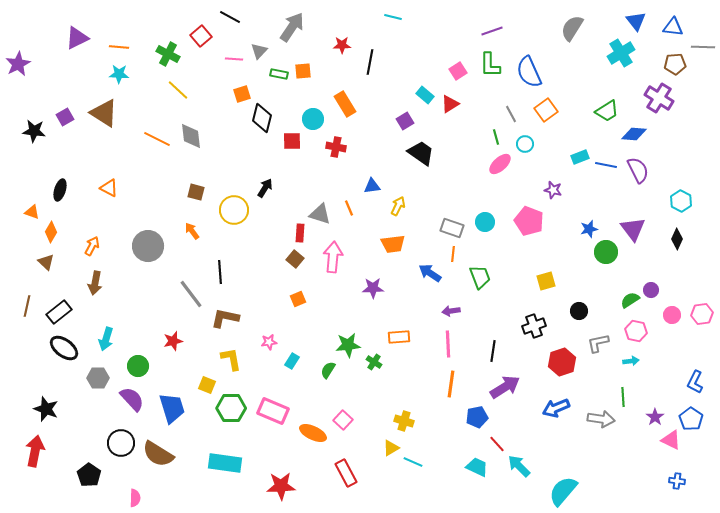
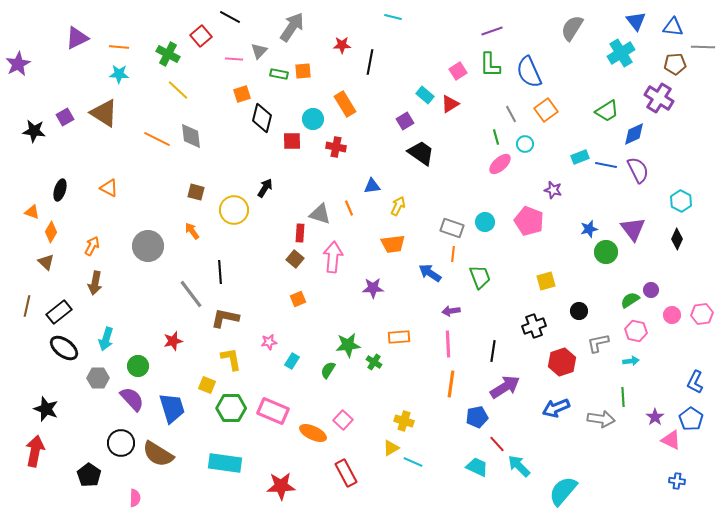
blue diamond at (634, 134): rotated 30 degrees counterclockwise
